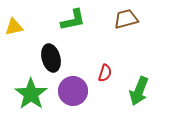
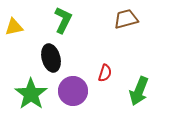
green L-shape: moved 10 px left; rotated 52 degrees counterclockwise
